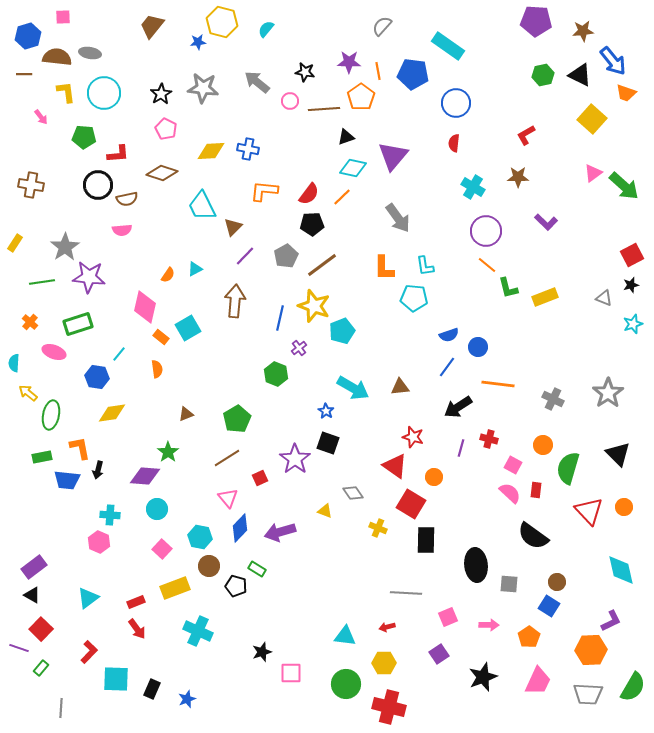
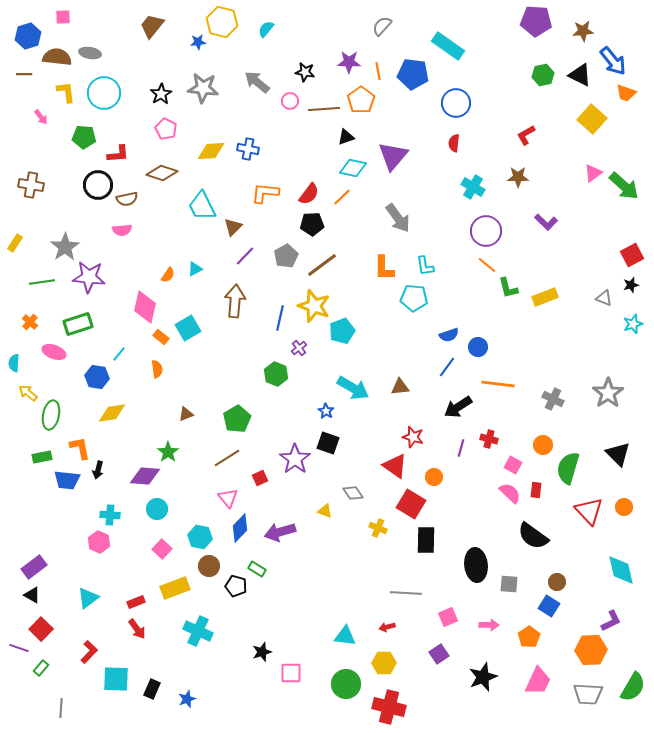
orange pentagon at (361, 97): moved 3 px down
orange L-shape at (264, 191): moved 1 px right, 2 px down
